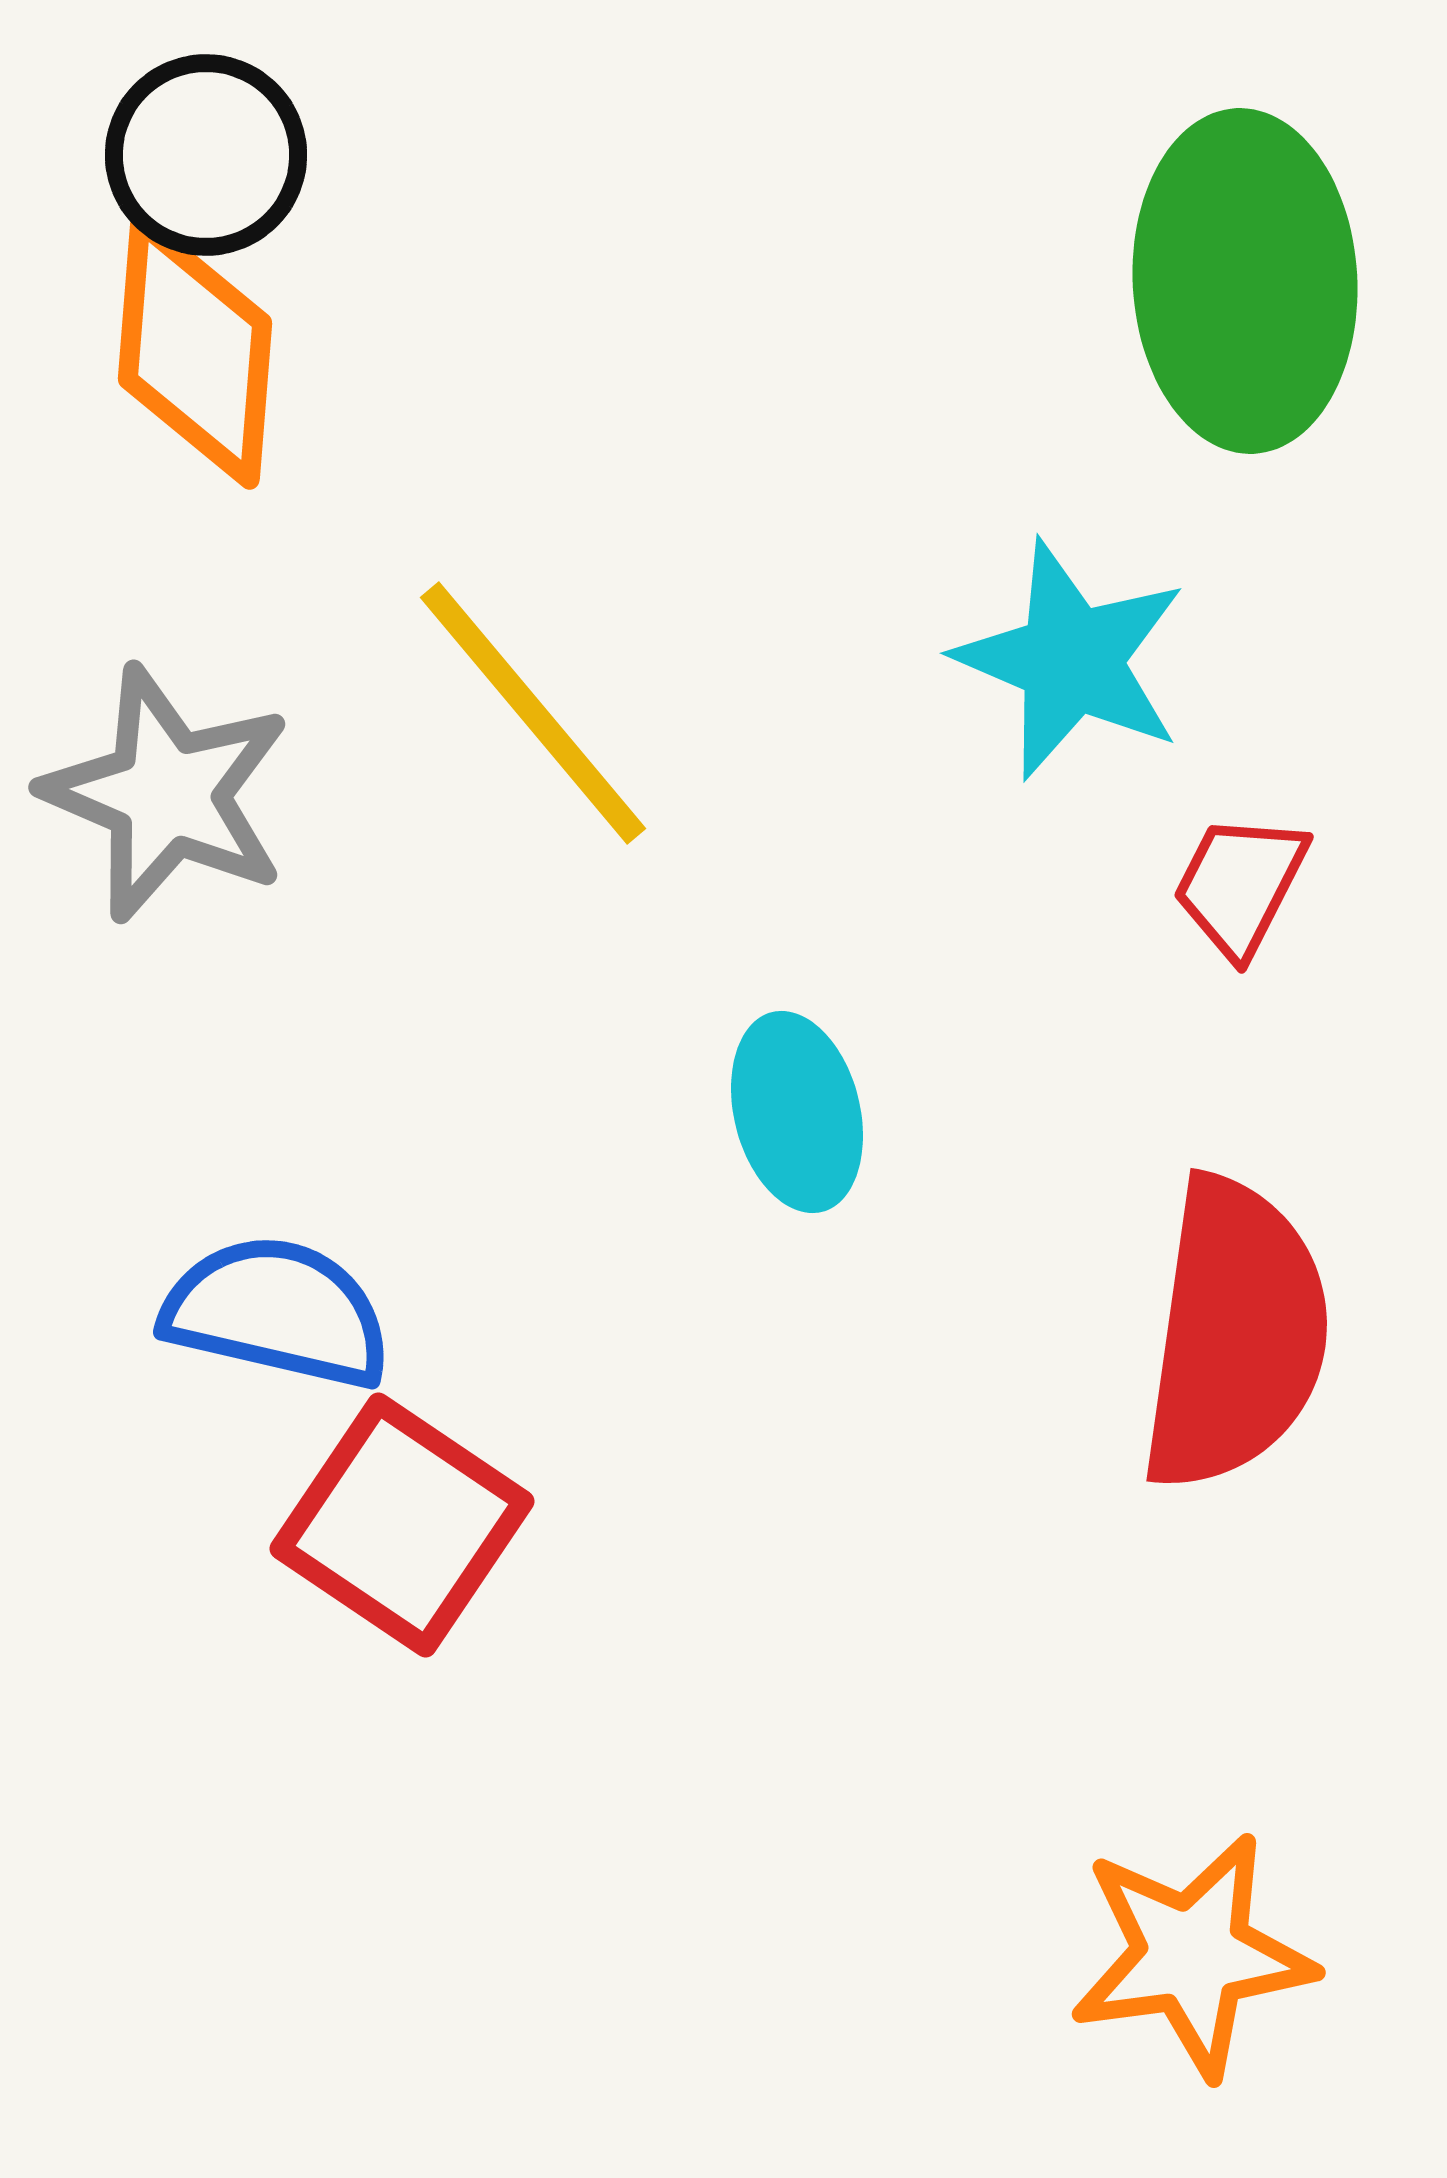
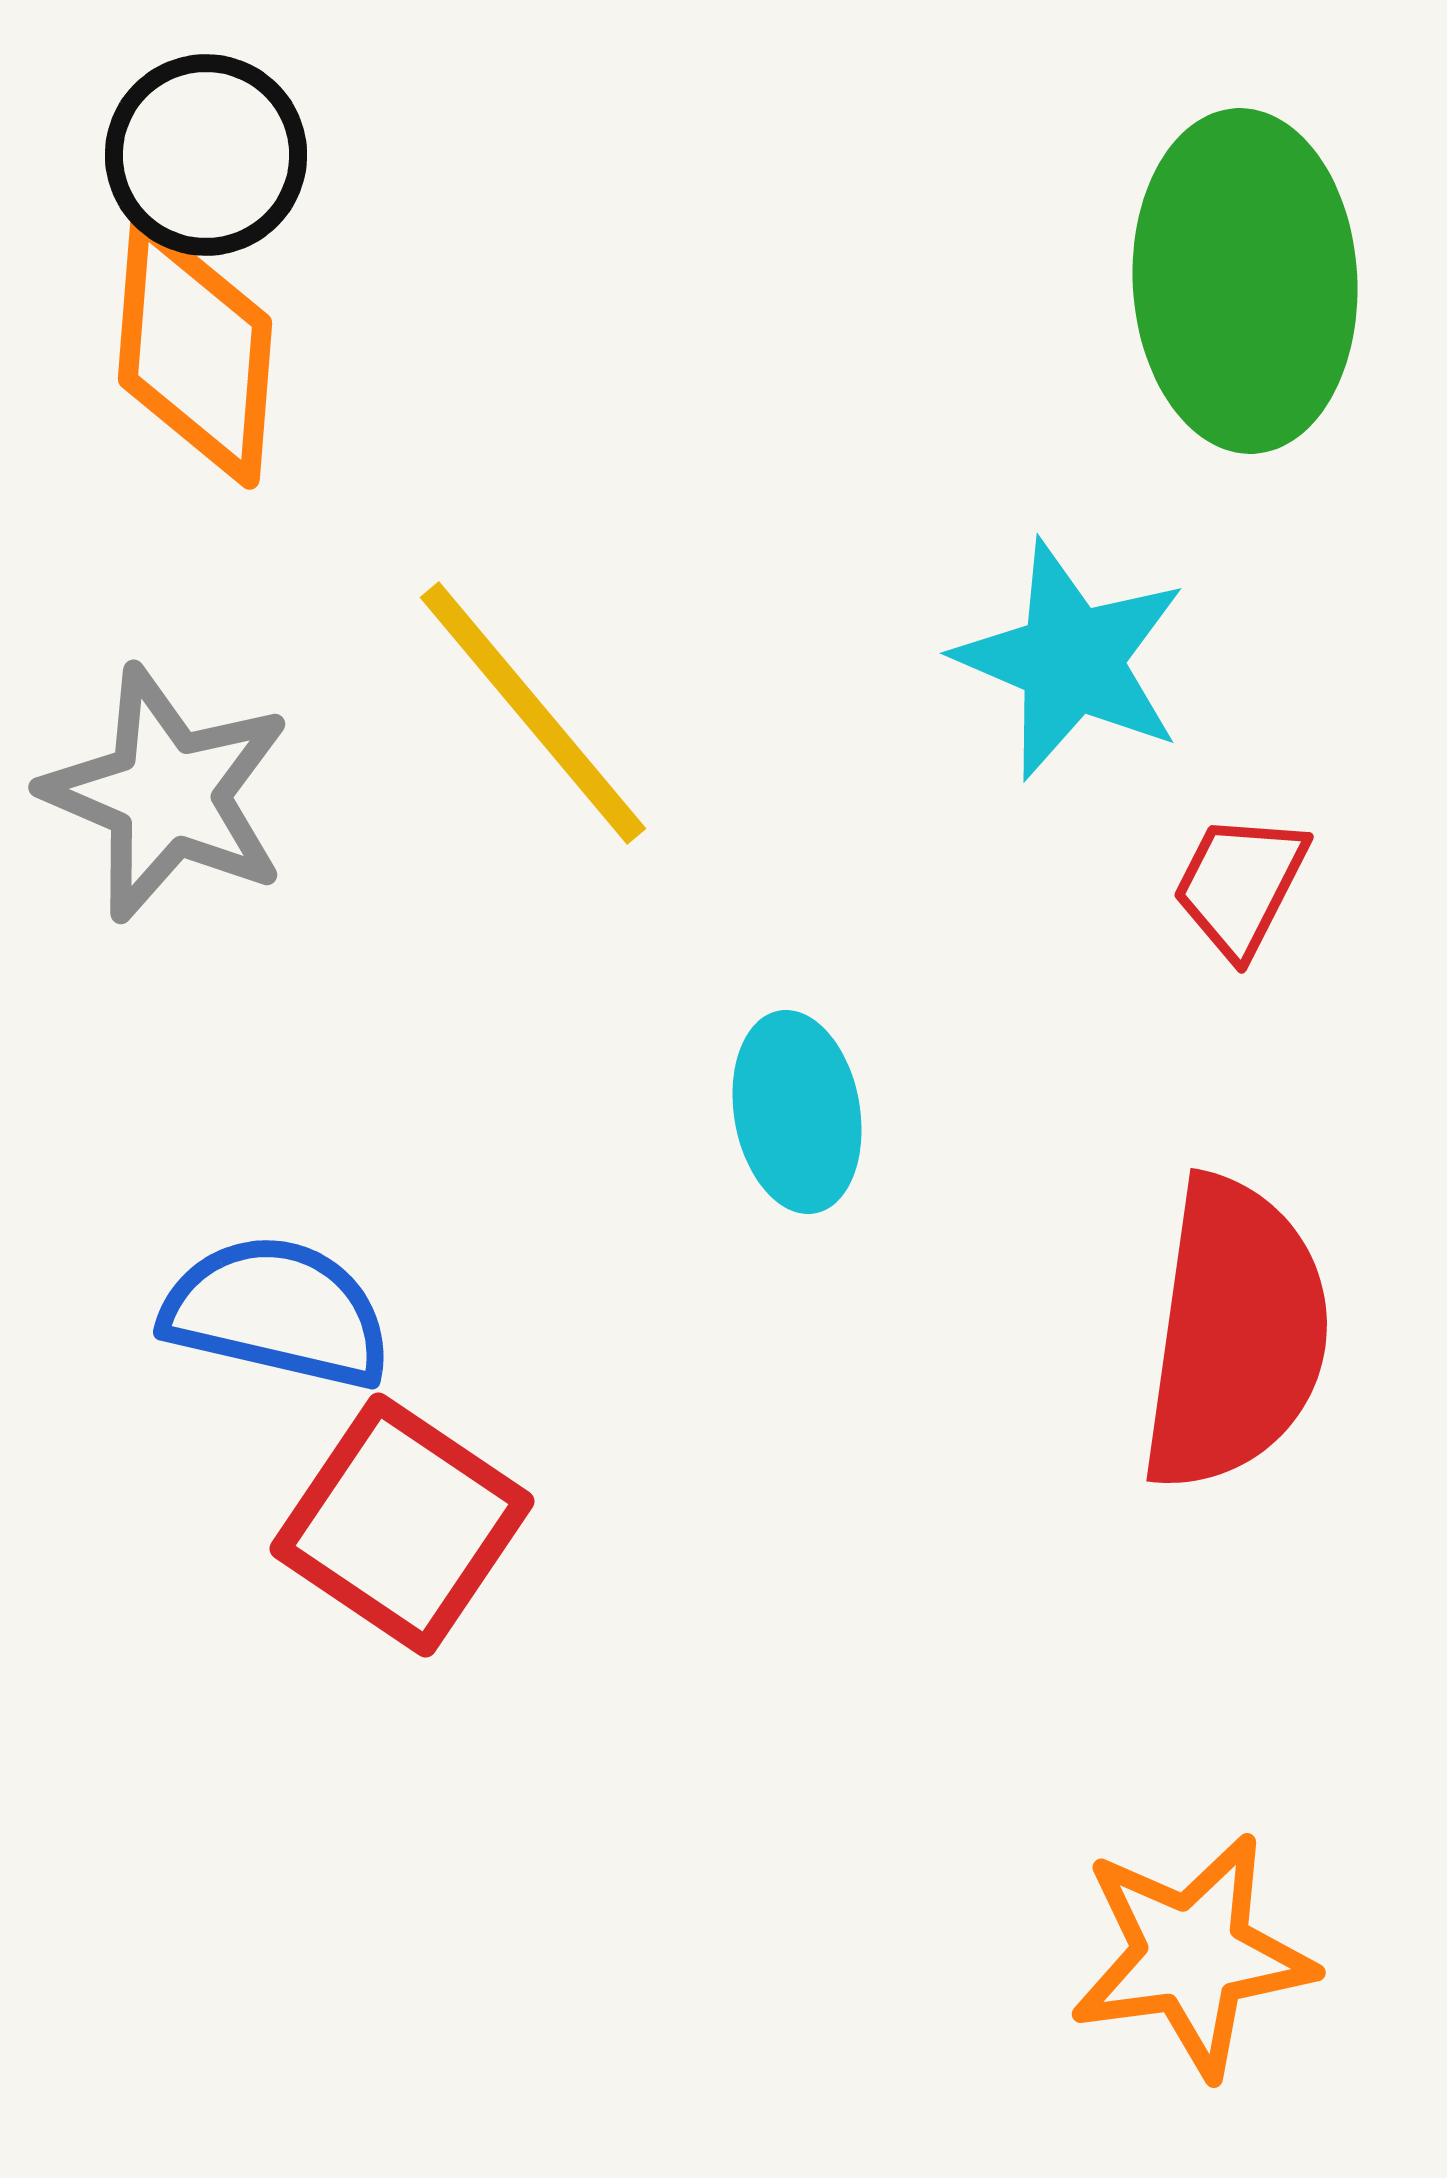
cyan ellipse: rotated 4 degrees clockwise
